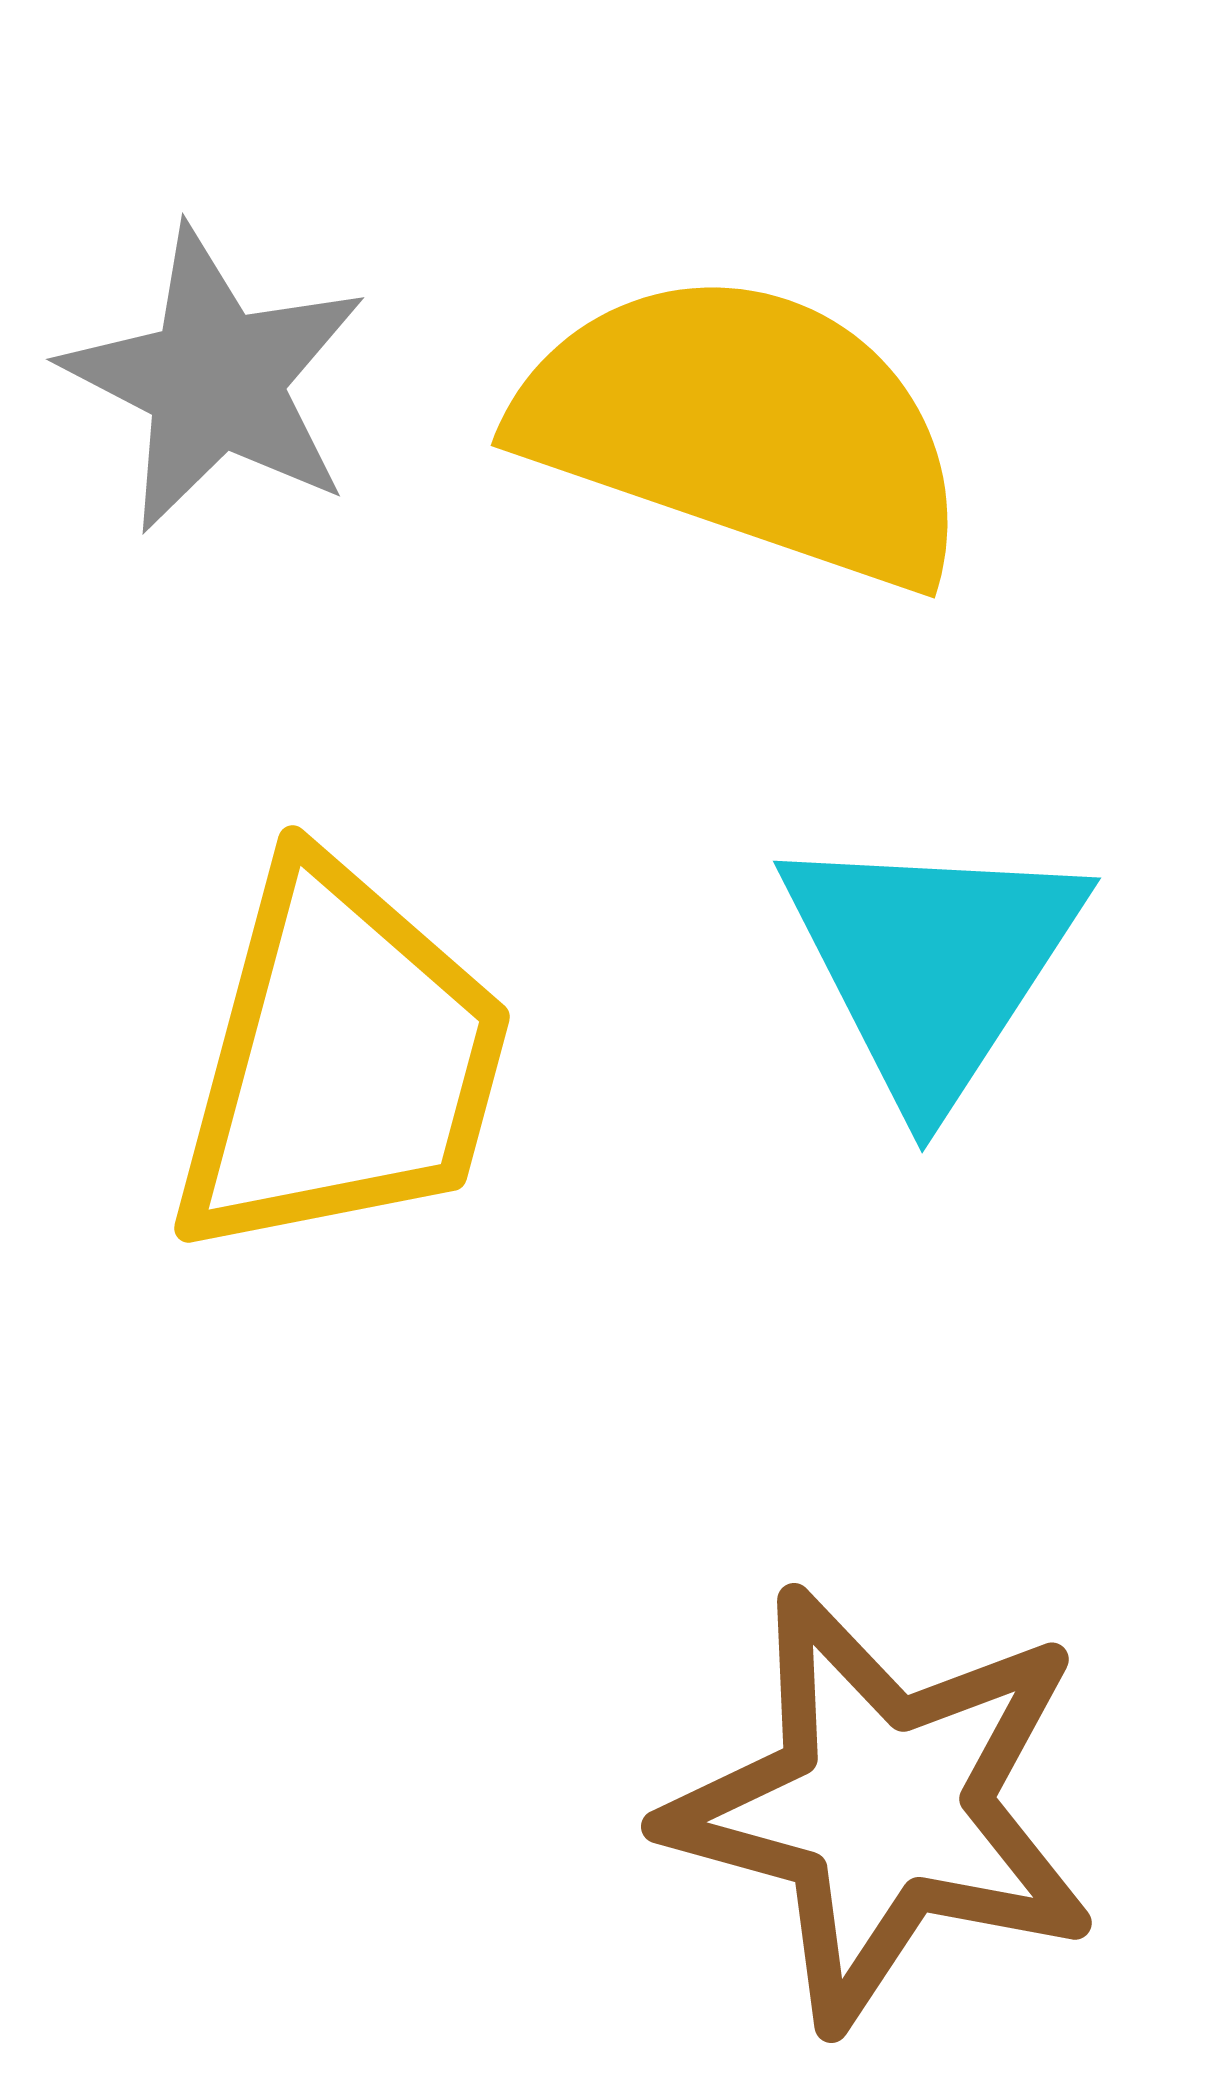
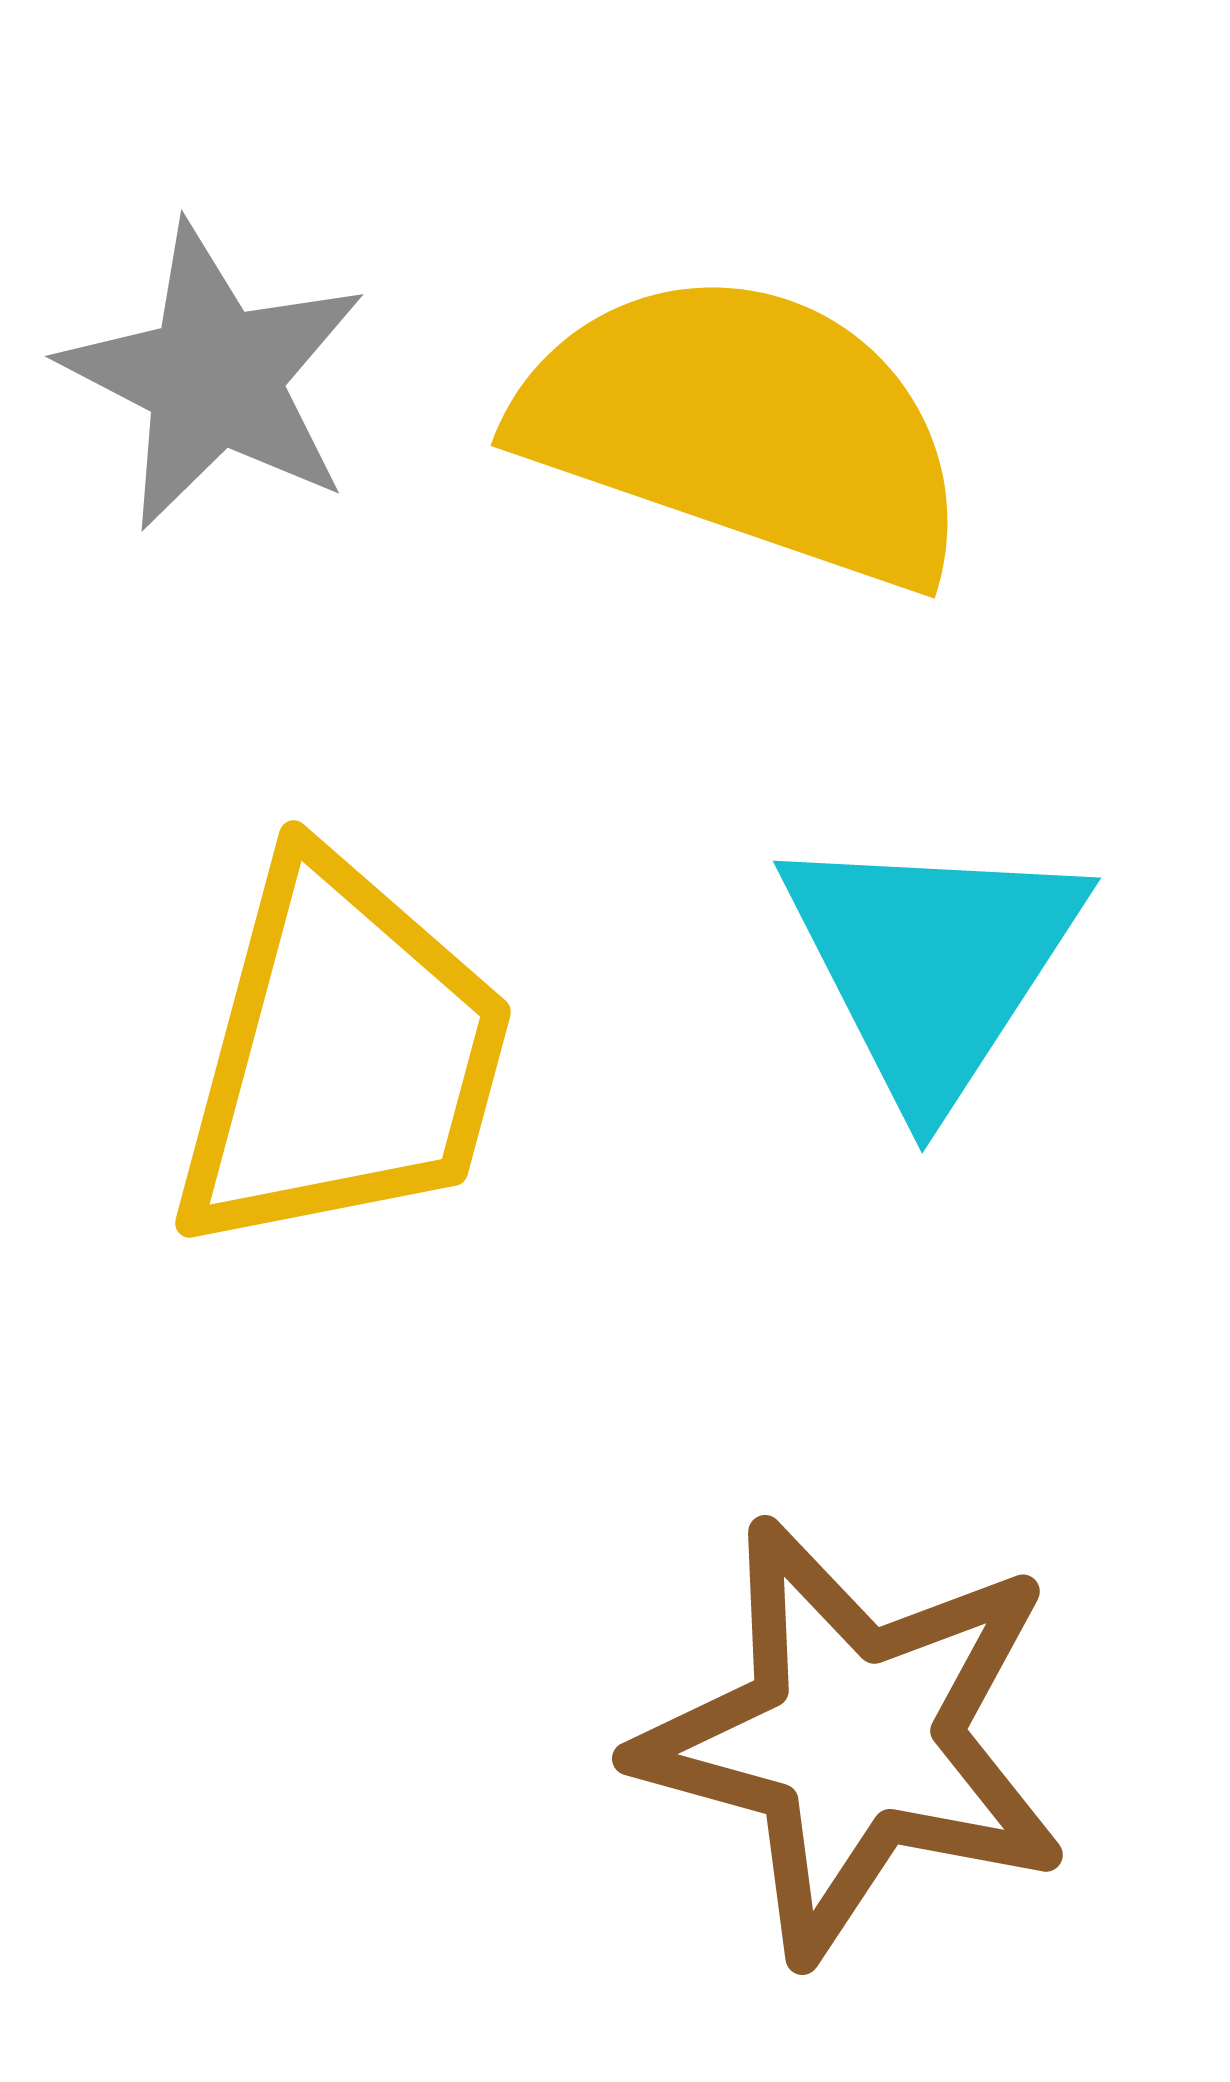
gray star: moved 1 px left, 3 px up
yellow trapezoid: moved 1 px right, 5 px up
brown star: moved 29 px left, 68 px up
